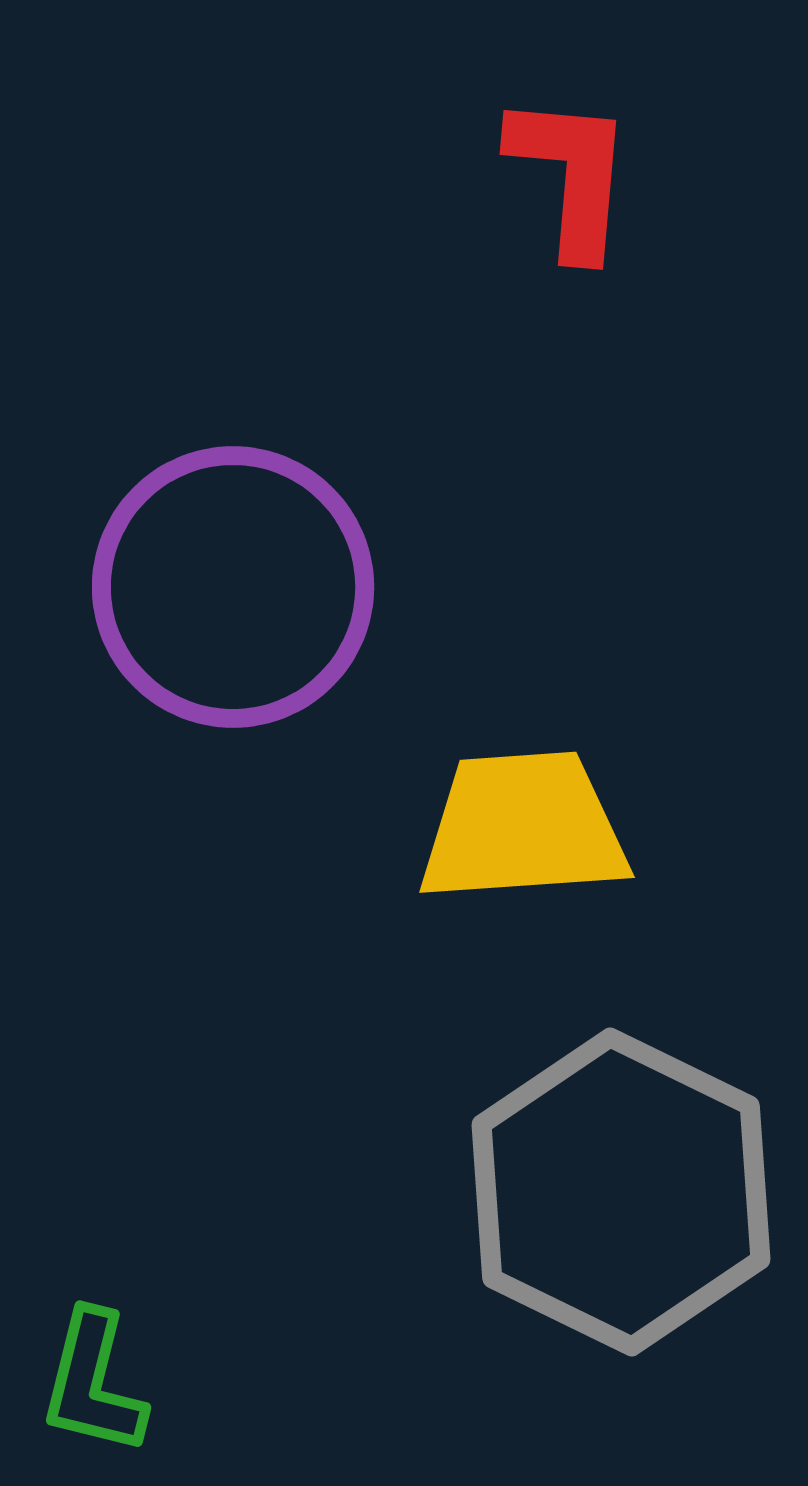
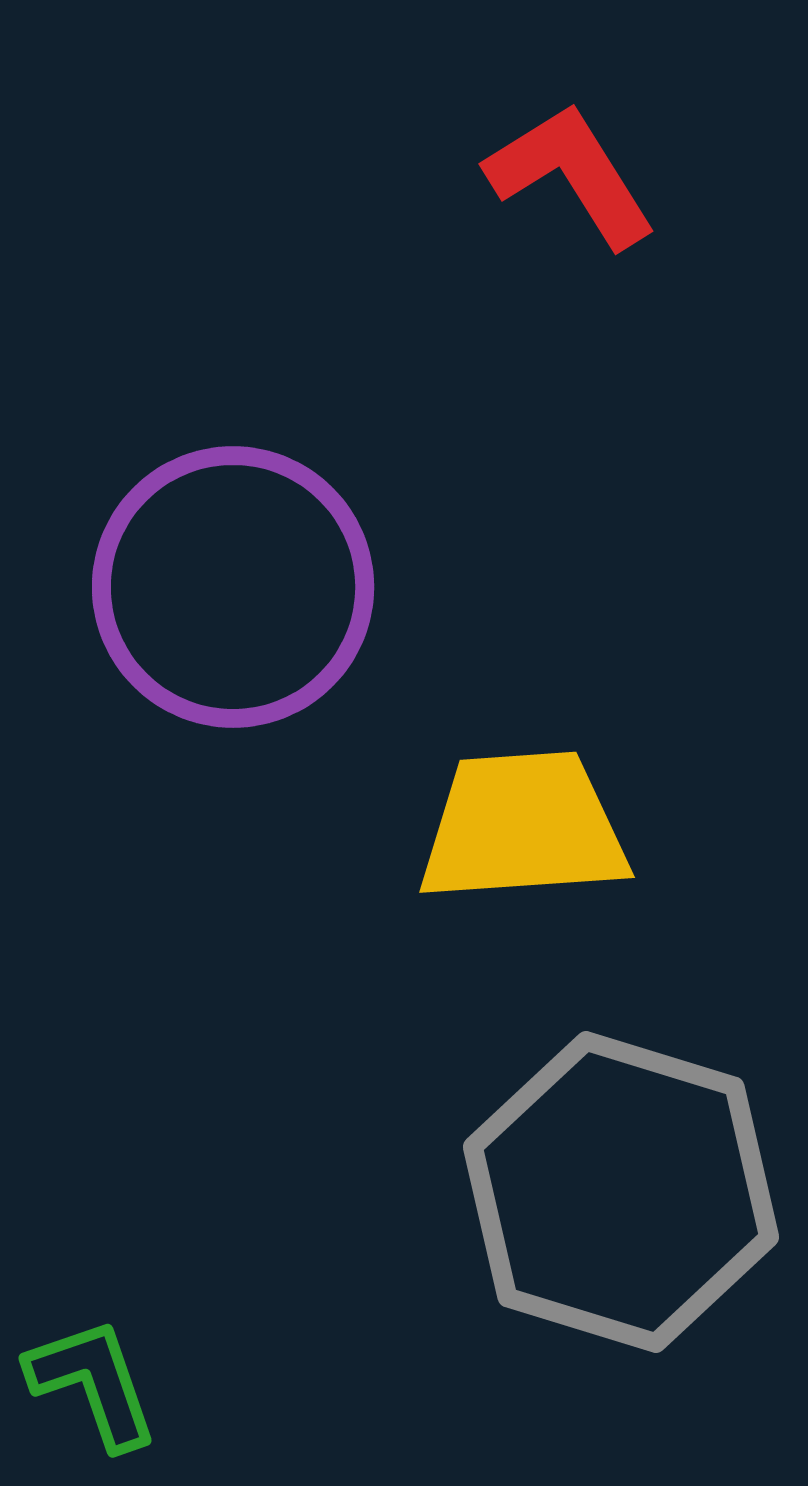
red L-shape: rotated 37 degrees counterclockwise
gray hexagon: rotated 9 degrees counterclockwise
green L-shape: rotated 147 degrees clockwise
